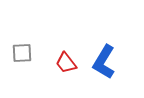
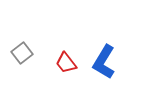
gray square: rotated 35 degrees counterclockwise
